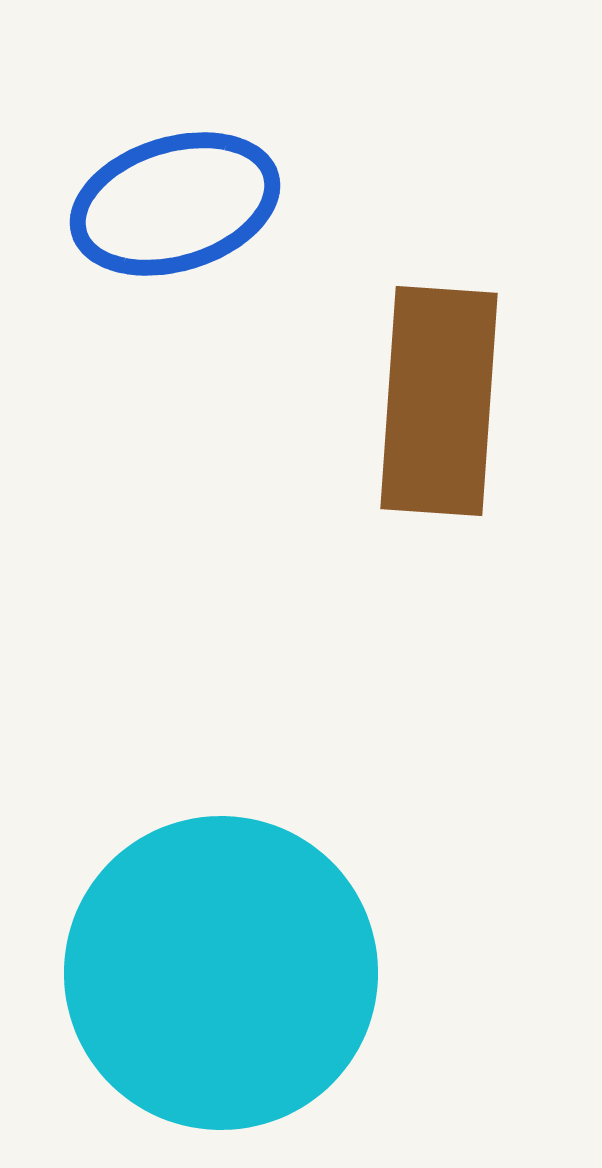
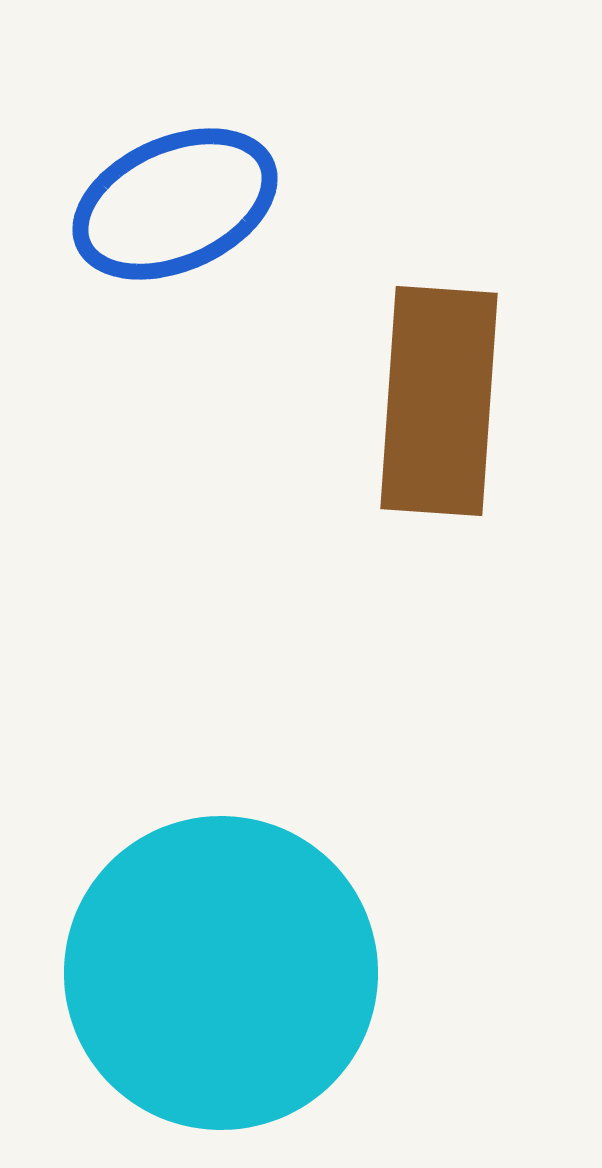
blue ellipse: rotated 7 degrees counterclockwise
